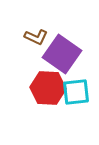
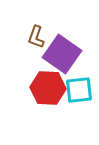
brown L-shape: rotated 85 degrees clockwise
cyan square: moved 3 px right, 2 px up
